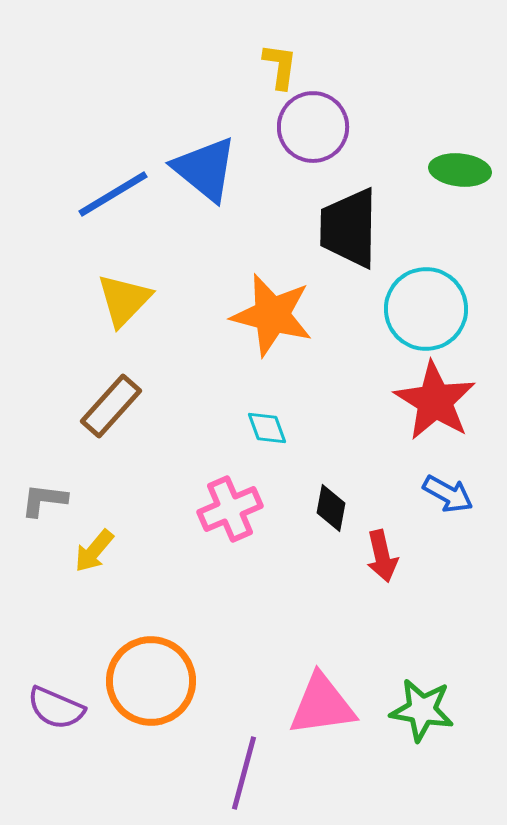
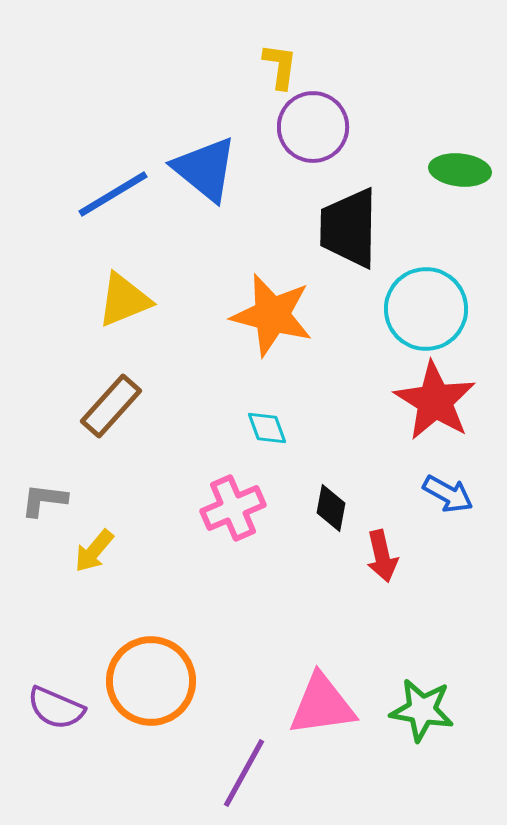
yellow triangle: rotated 24 degrees clockwise
pink cross: moved 3 px right, 1 px up
purple line: rotated 14 degrees clockwise
